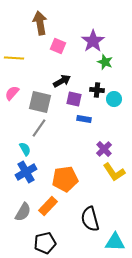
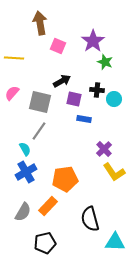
gray line: moved 3 px down
